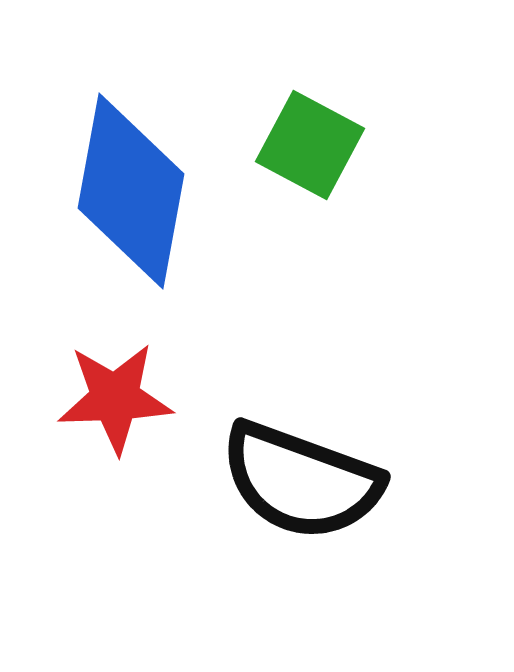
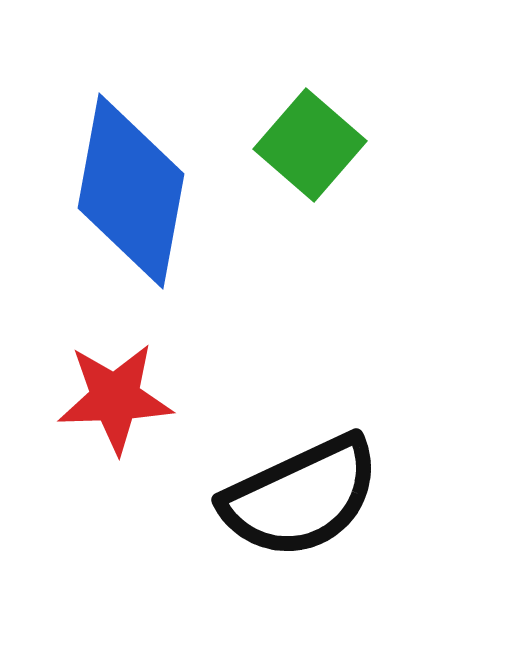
green square: rotated 13 degrees clockwise
black semicircle: moved 16 px down; rotated 45 degrees counterclockwise
